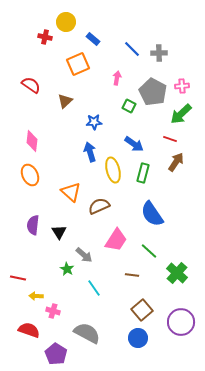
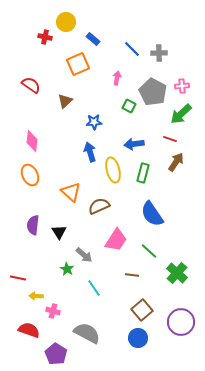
blue arrow at (134, 144): rotated 138 degrees clockwise
